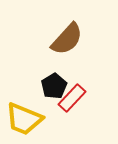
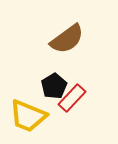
brown semicircle: rotated 12 degrees clockwise
yellow trapezoid: moved 4 px right, 3 px up
